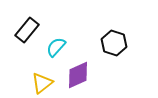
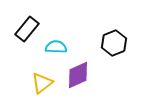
black rectangle: moved 1 px up
black hexagon: rotated 20 degrees clockwise
cyan semicircle: rotated 50 degrees clockwise
